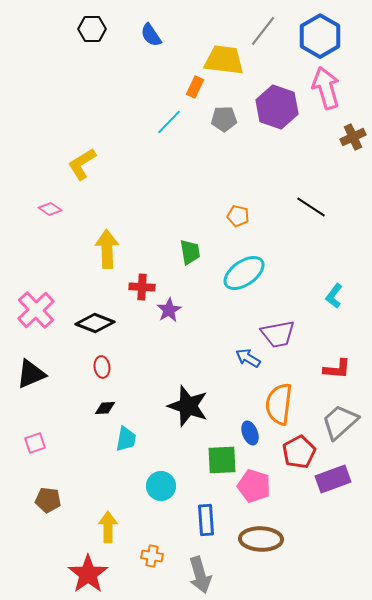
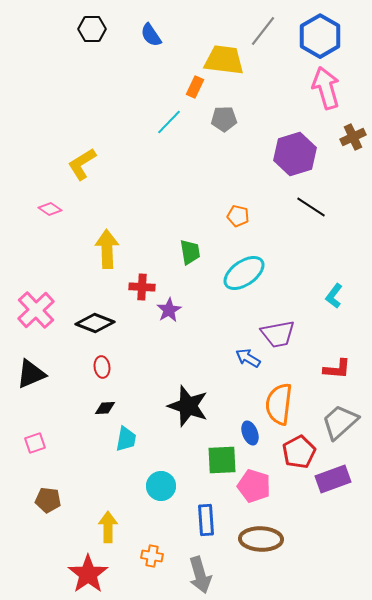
purple hexagon at (277, 107): moved 18 px right, 47 px down; rotated 24 degrees clockwise
